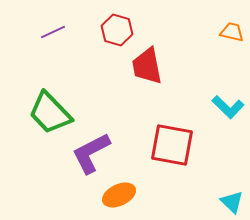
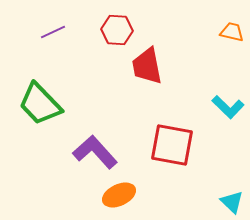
red hexagon: rotated 12 degrees counterclockwise
green trapezoid: moved 10 px left, 9 px up
purple L-shape: moved 4 px right, 1 px up; rotated 75 degrees clockwise
